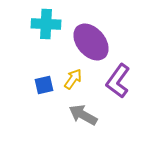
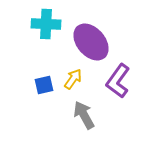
gray arrow: moved 1 px right; rotated 32 degrees clockwise
